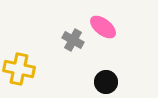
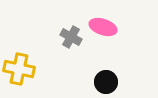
pink ellipse: rotated 20 degrees counterclockwise
gray cross: moved 2 px left, 3 px up
